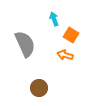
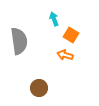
gray semicircle: moved 6 px left, 3 px up; rotated 16 degrees clockwise
